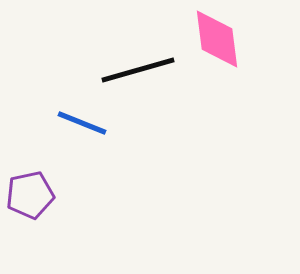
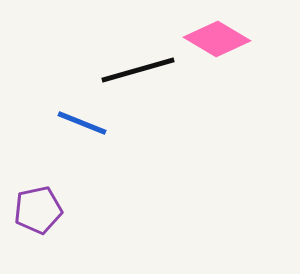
pink diamond: rotated 52 degrees counterclockwise
purple pentagon: moved 8 px right, 15 px down
